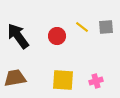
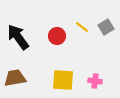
gray square: rotated 28 degrees counterclockwise
black arrow: moved 1 px down
pink cross: moved 1 px left; rotated 24 degrees clockwise
